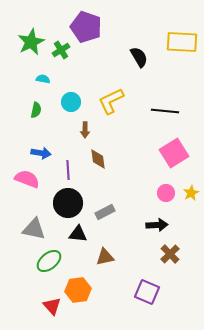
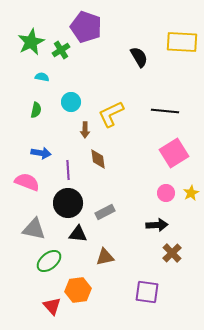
cyan semicircle: moved 1 px left, 2 px up
yellow L-shape: moved 13 px down
pink semicircle: moved 3 px down
brown cross: moved 2 px right, 1 px up
purple square: rotated 15 degrees counterclockwise
